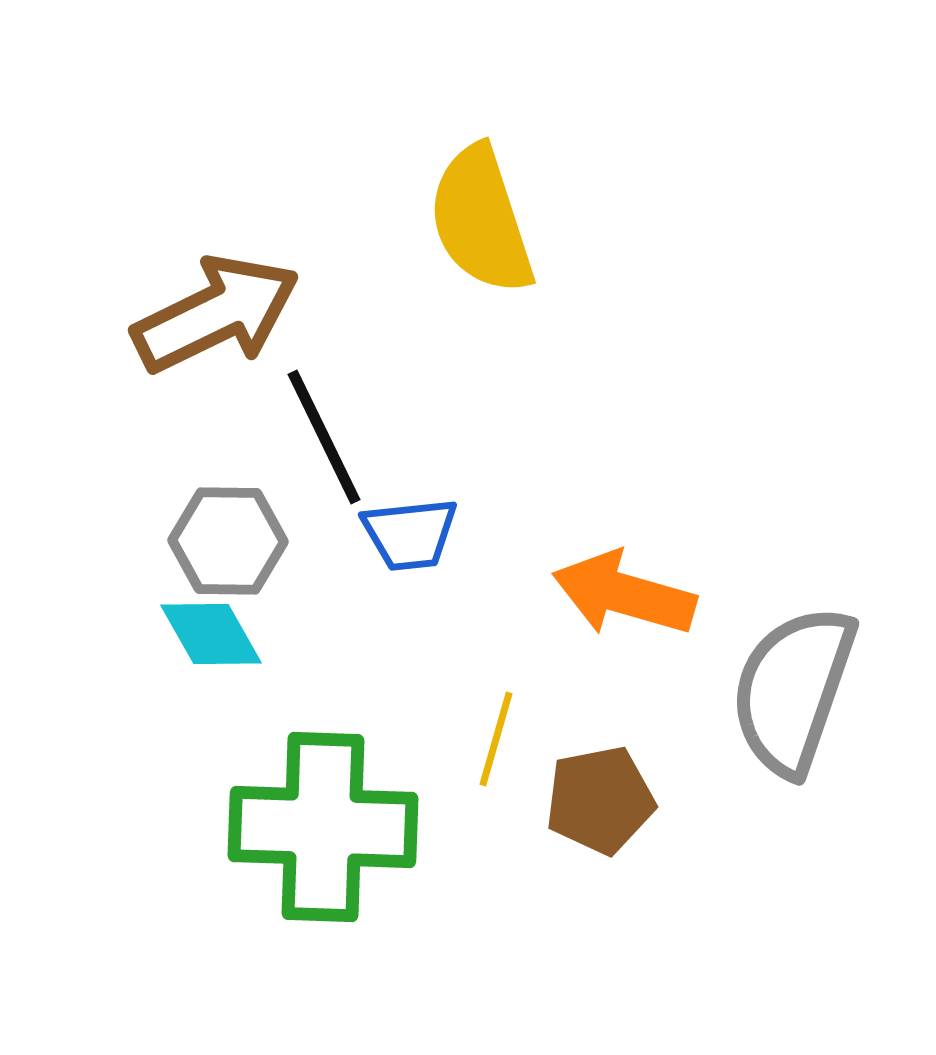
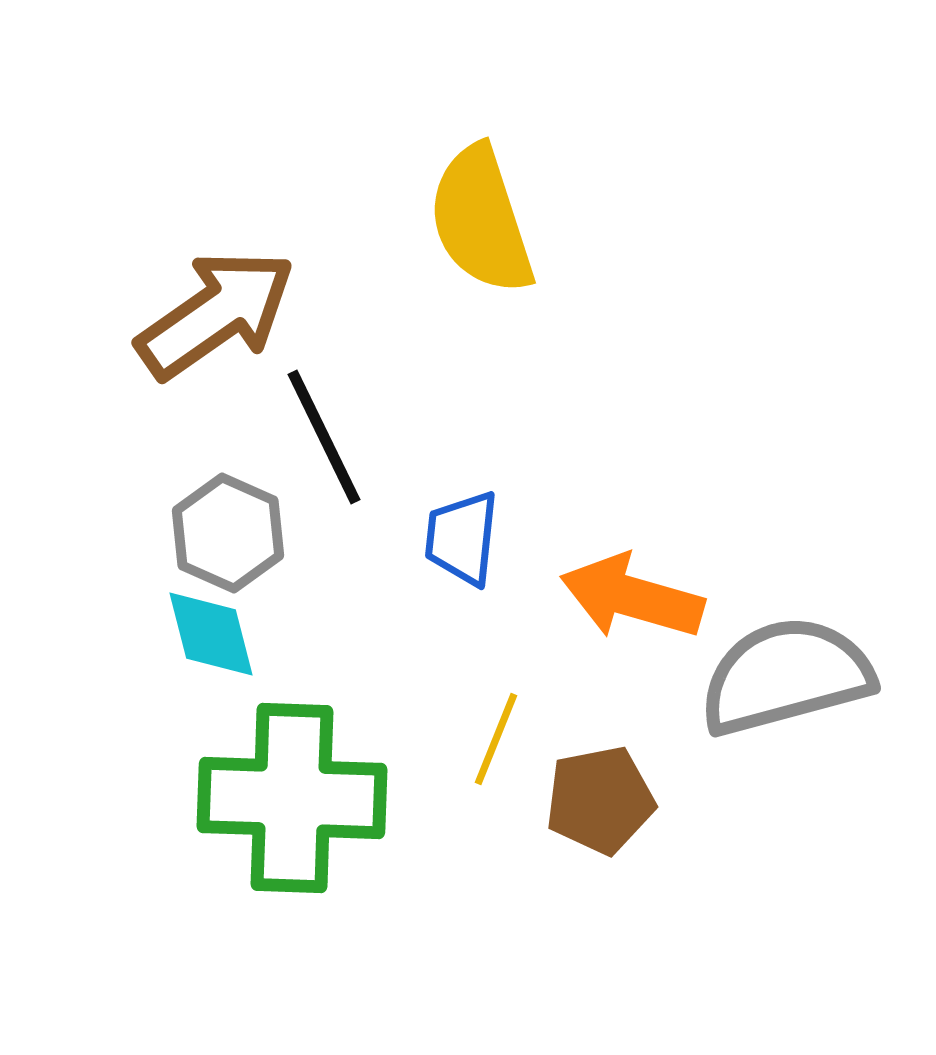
brown arrow: rotated 9 degrees counterclockwise
blue trapezoid: moved 52 px right, 4 px down; rotated 102 degrees clockwise
gray hexagon: moved 8 px up; rotated 23 degrees clockwise
orange arrow: moved 8 px right, 3 px down
cyan diamond: rotated 15 degrees clockwise
gray semicircle: moved 7 px left, 14 px up; rotated 56 degrees clockwise
yellow line: rotated 6 degrees clockwise
green cross: moved 31 px left, 29 px up
